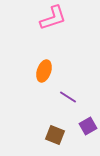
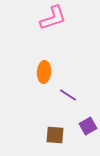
orange ellipse: moved 1 px down; rotated 15 degrees counterclockwise
purple line: moved 2 px up
brown square: rotated 18 degrees counterclockwise
